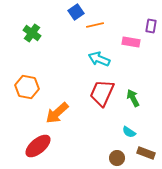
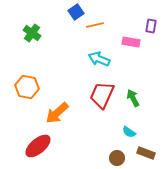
red trapezoid: moved 2 px down
